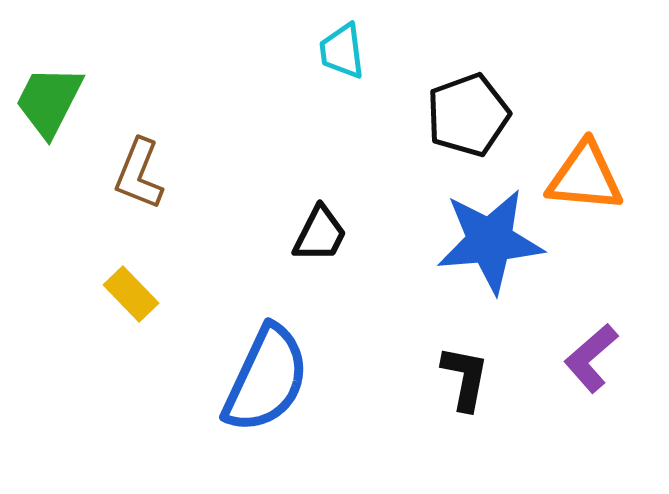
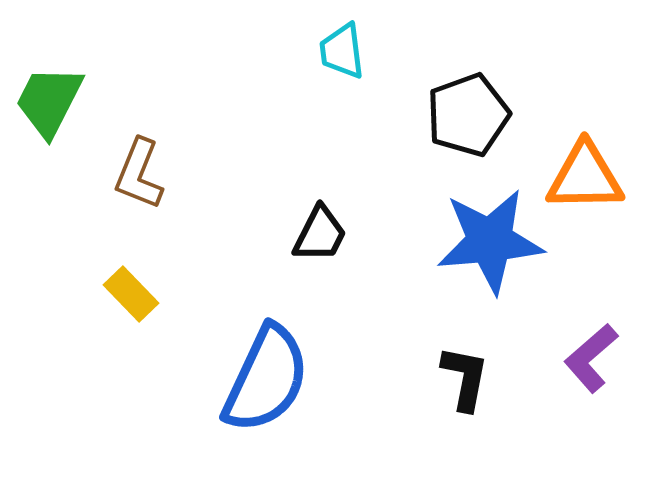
orange triangle: rotated 6 degrees counterclockwise
